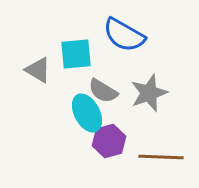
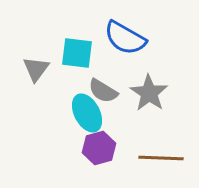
blue semicircle: moved 1 px right, 3 px down
cyan square: moved 1 px right, 1 px up; rotated 12 degrees clockwise
gray triangle: moved 2 px left, 1 px up; rotated 36 degrees clockwise
gray star: rotated 18 degrees counterclockwise
purple hexagon: moved 10 px left, 7 px down
brown line: moved 1 px down
